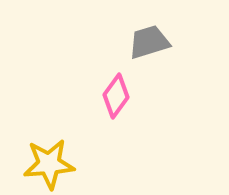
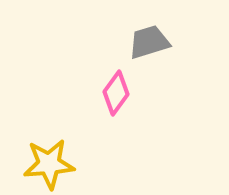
pink diamond: moved 3 px up
